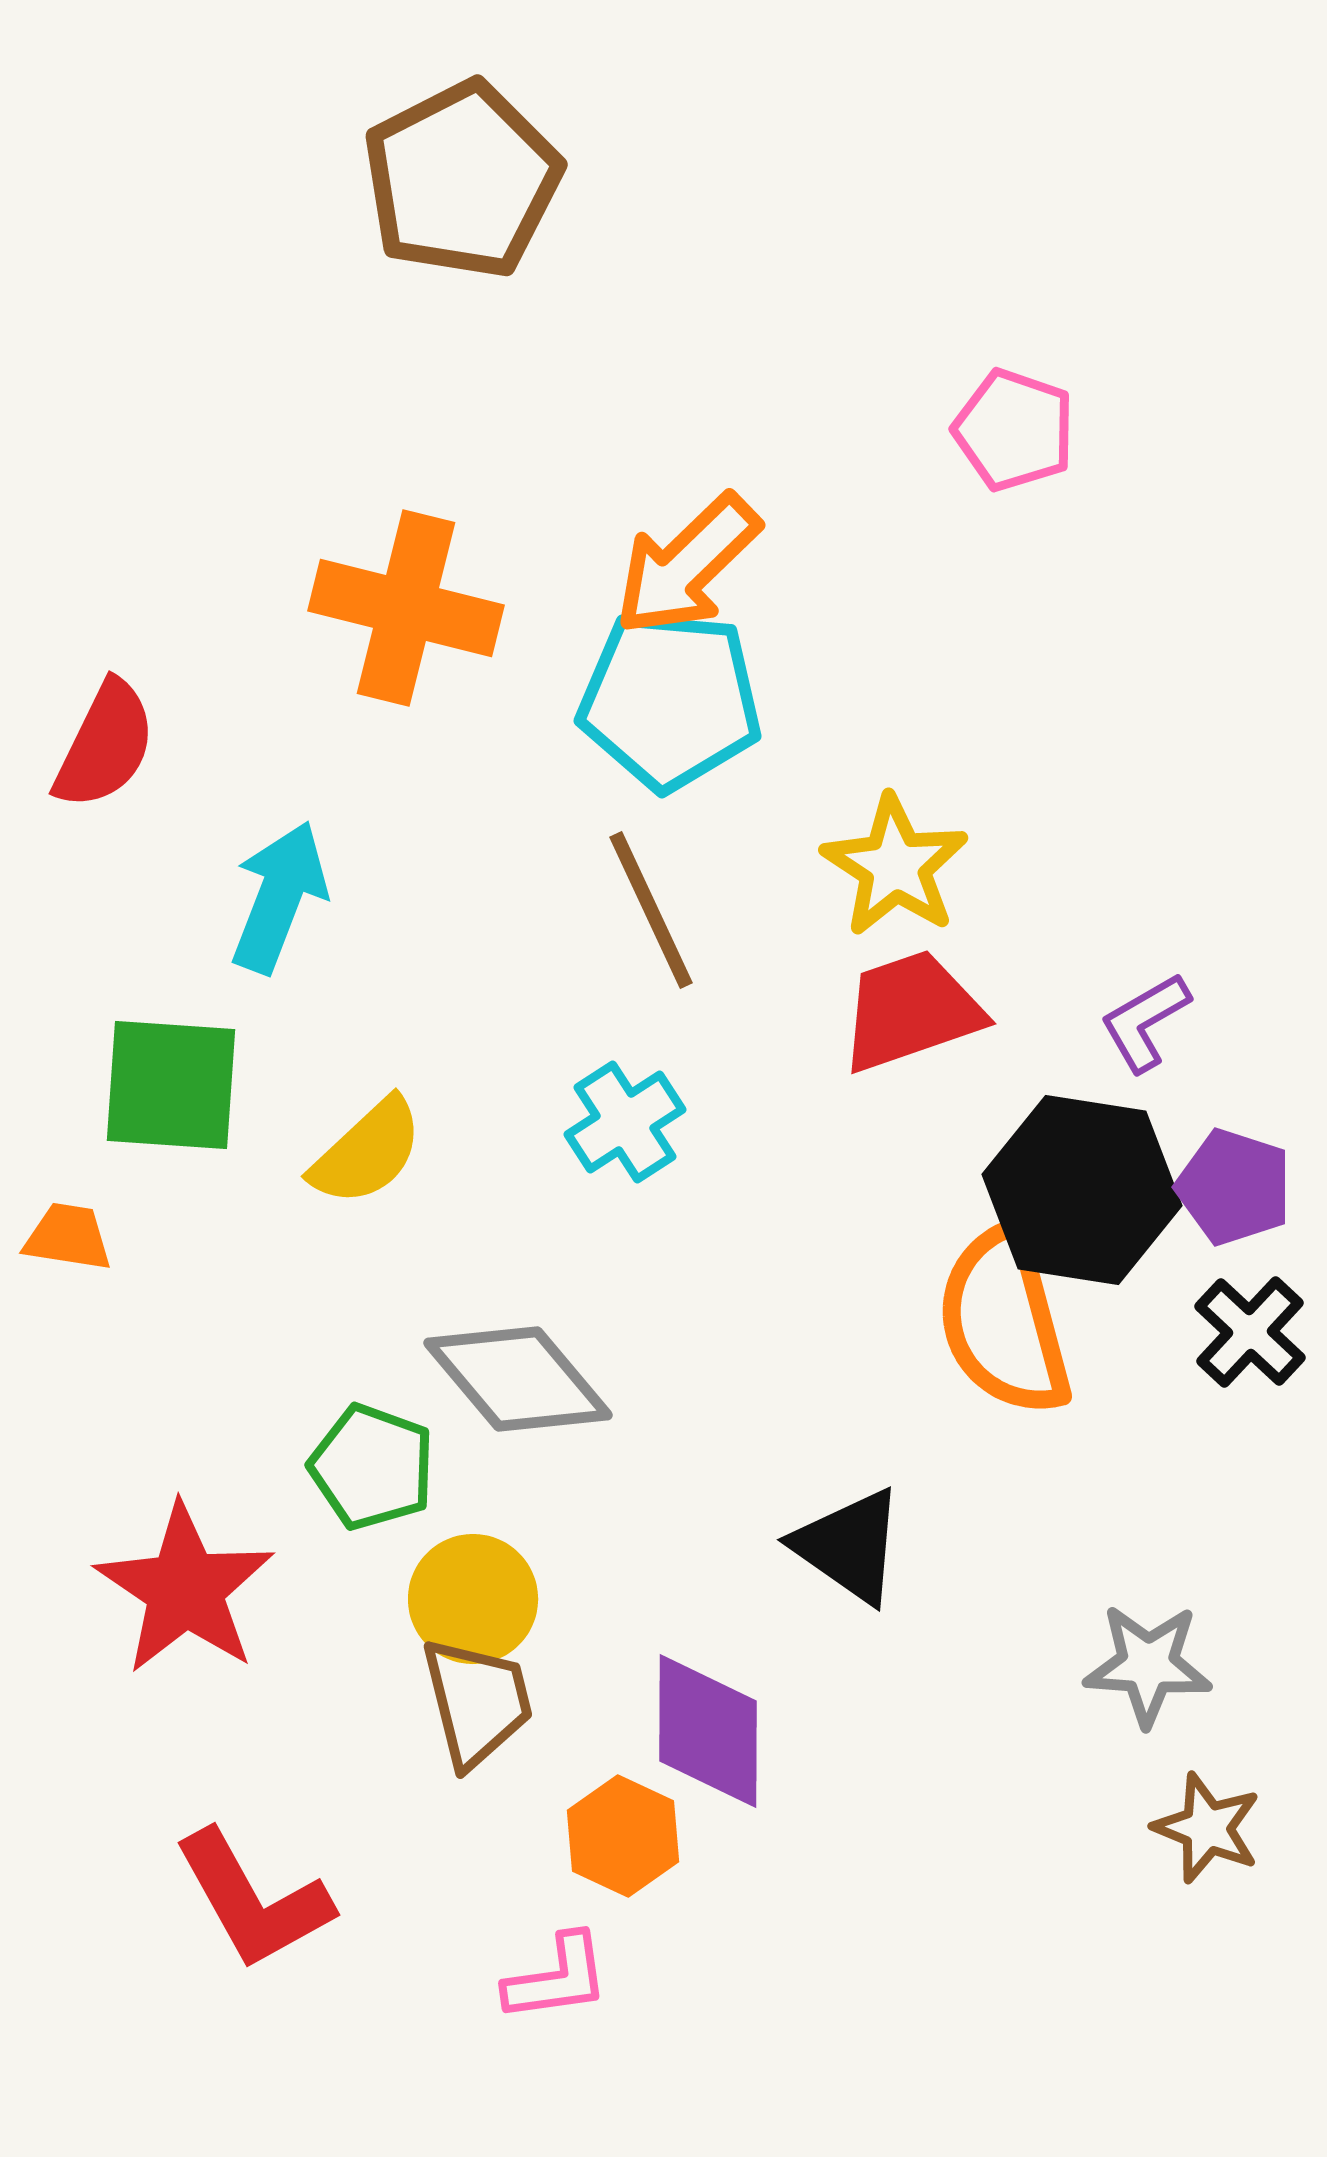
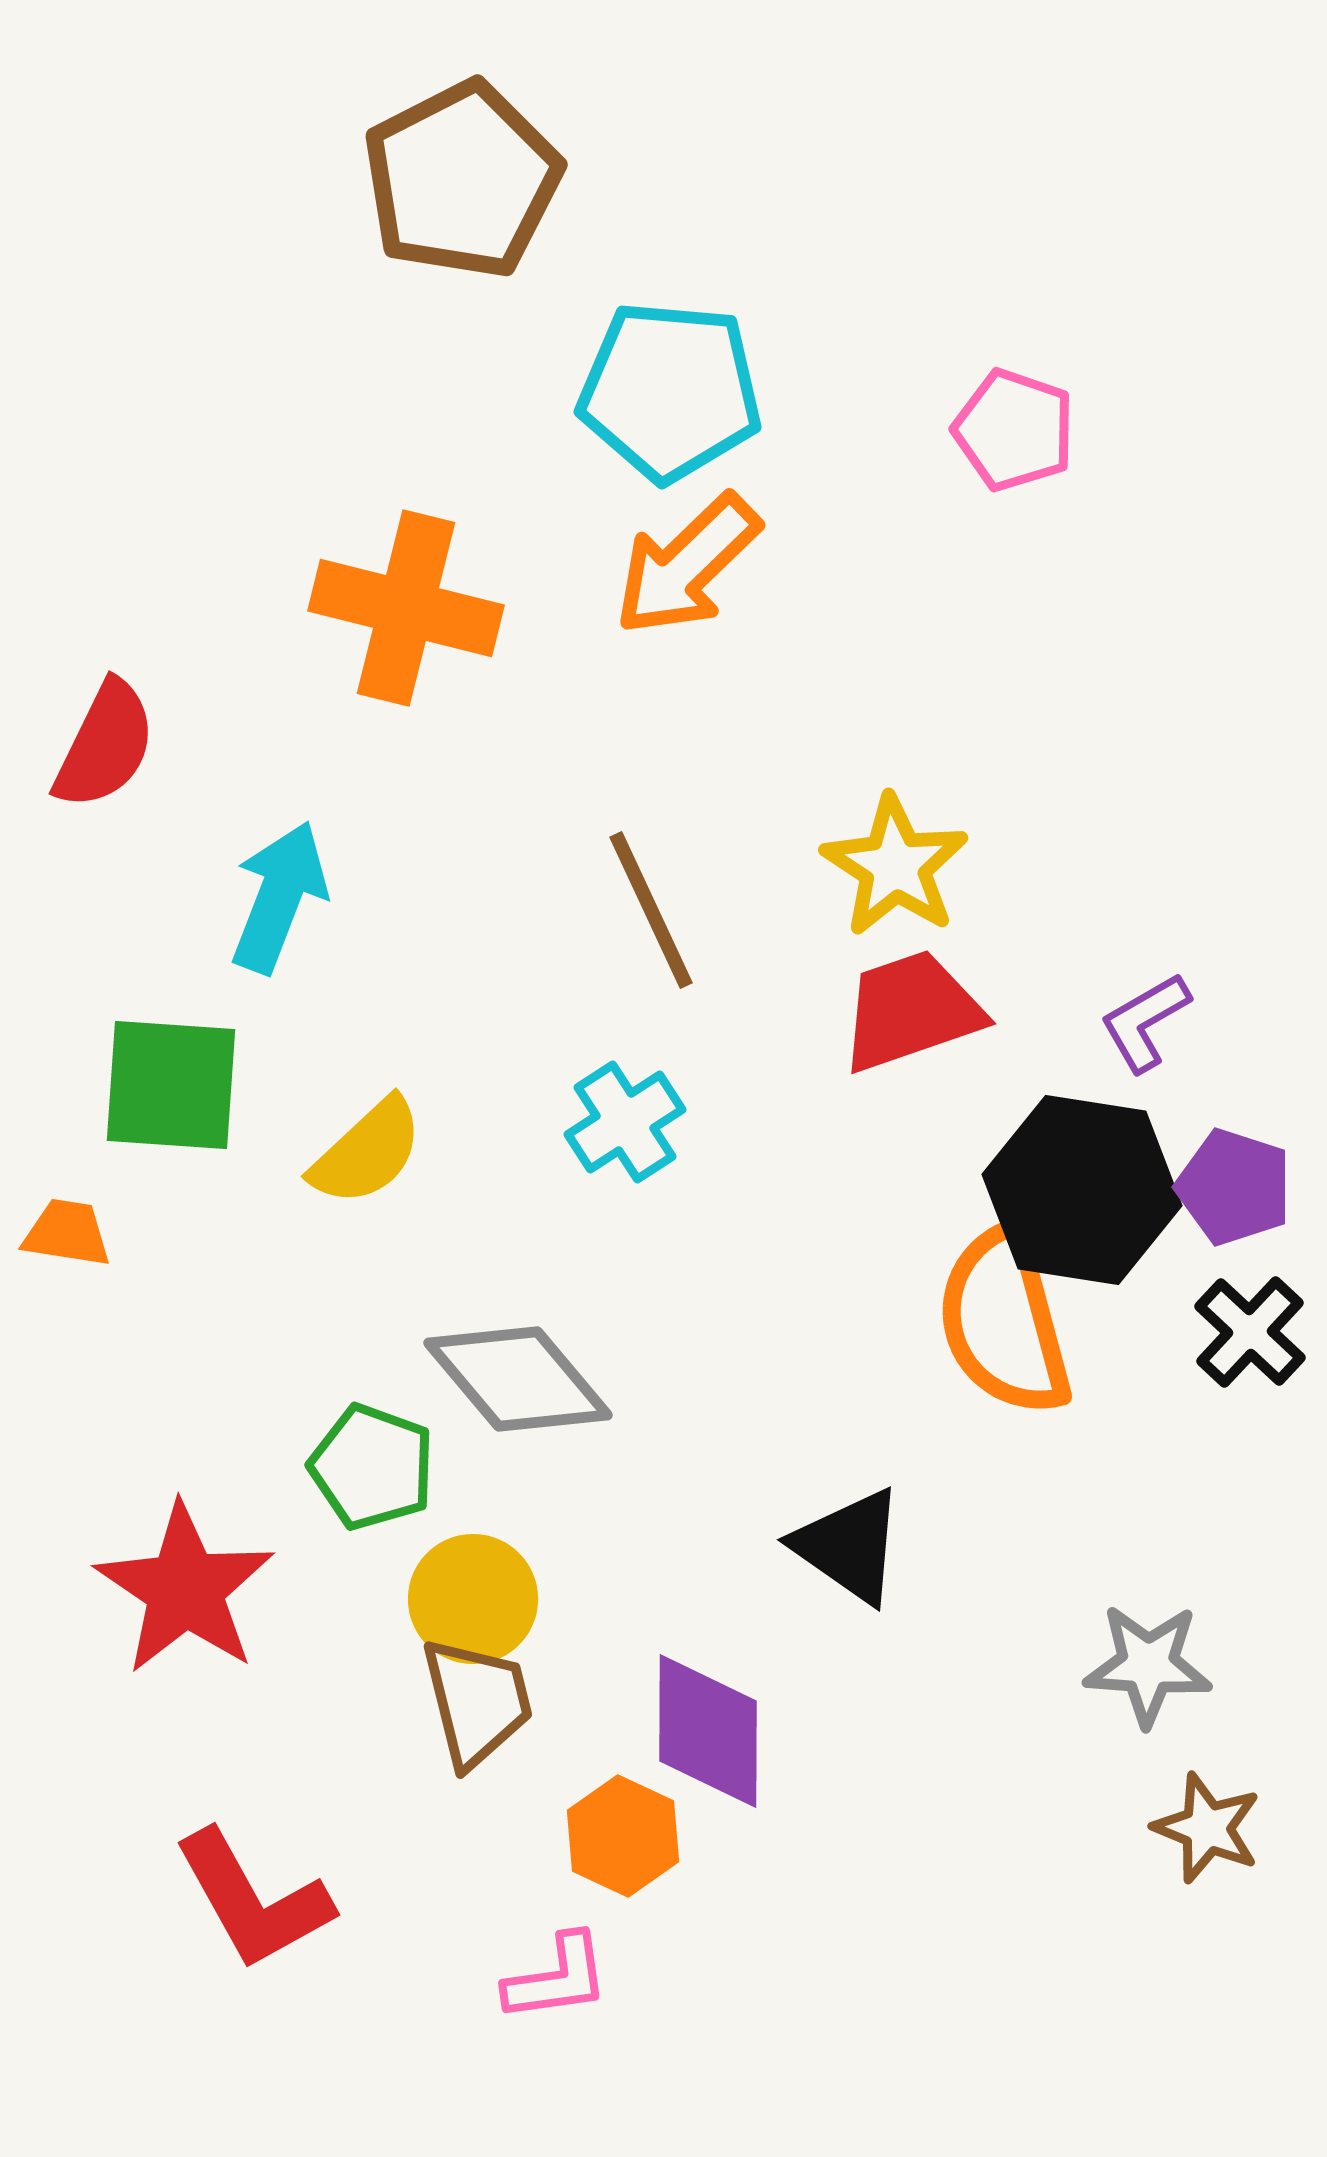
cyan pentagon: moved 309 px up
orange trapezoid: moved 1 px left, 4 px up
